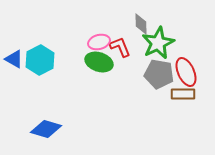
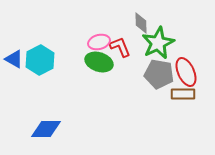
gray diamond: moved 1 px up
blue diamond: rotated 16 degrees counterclockwise
